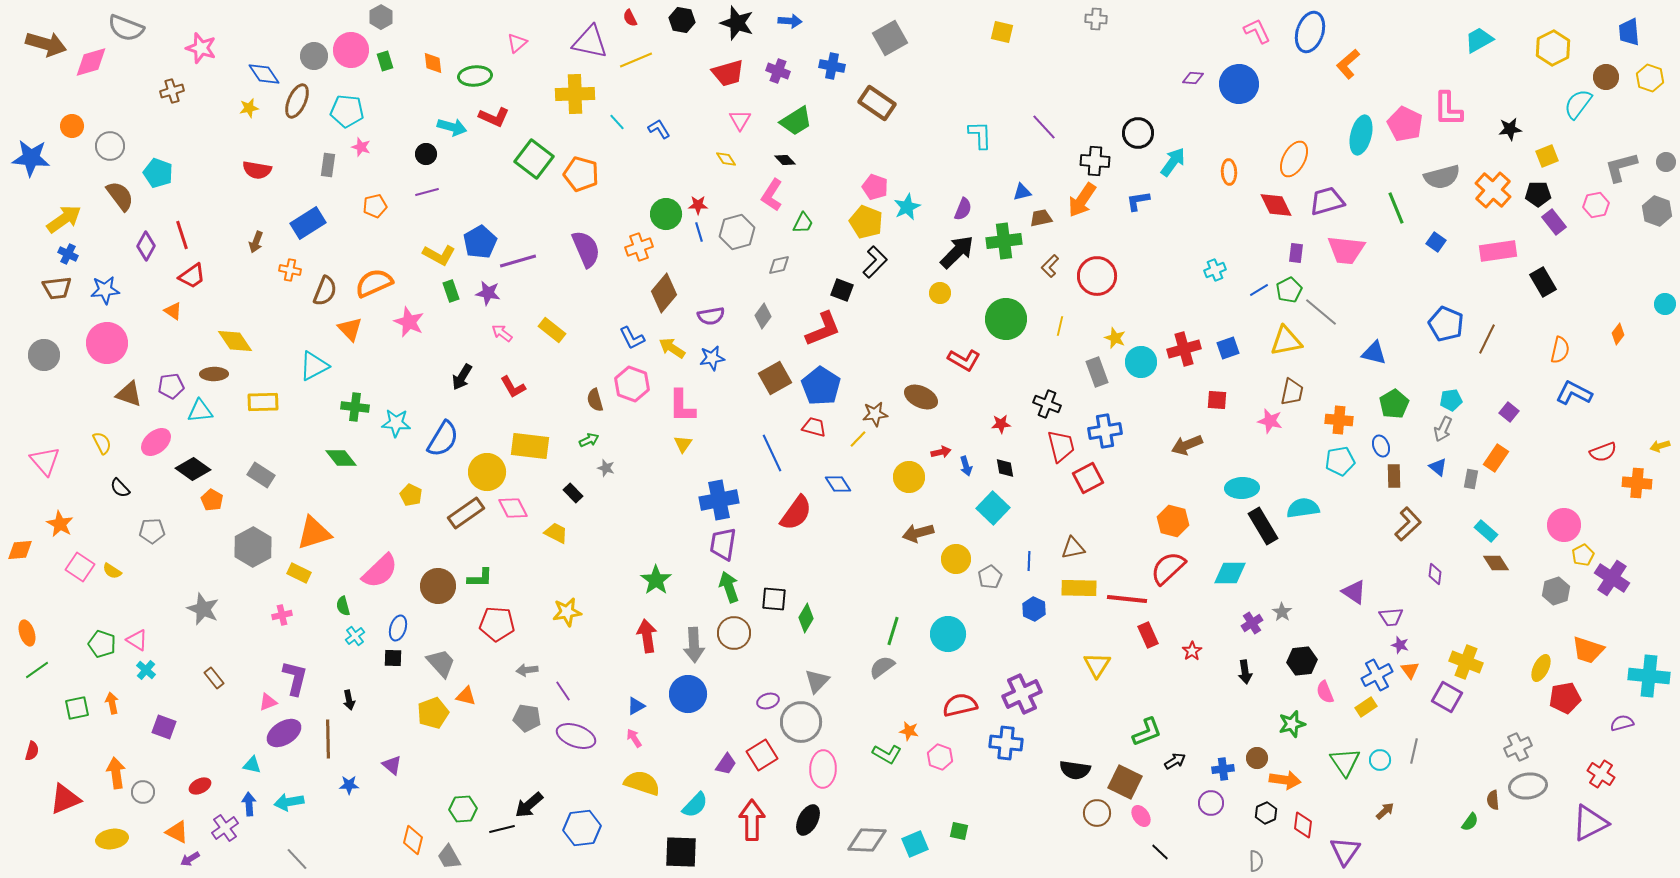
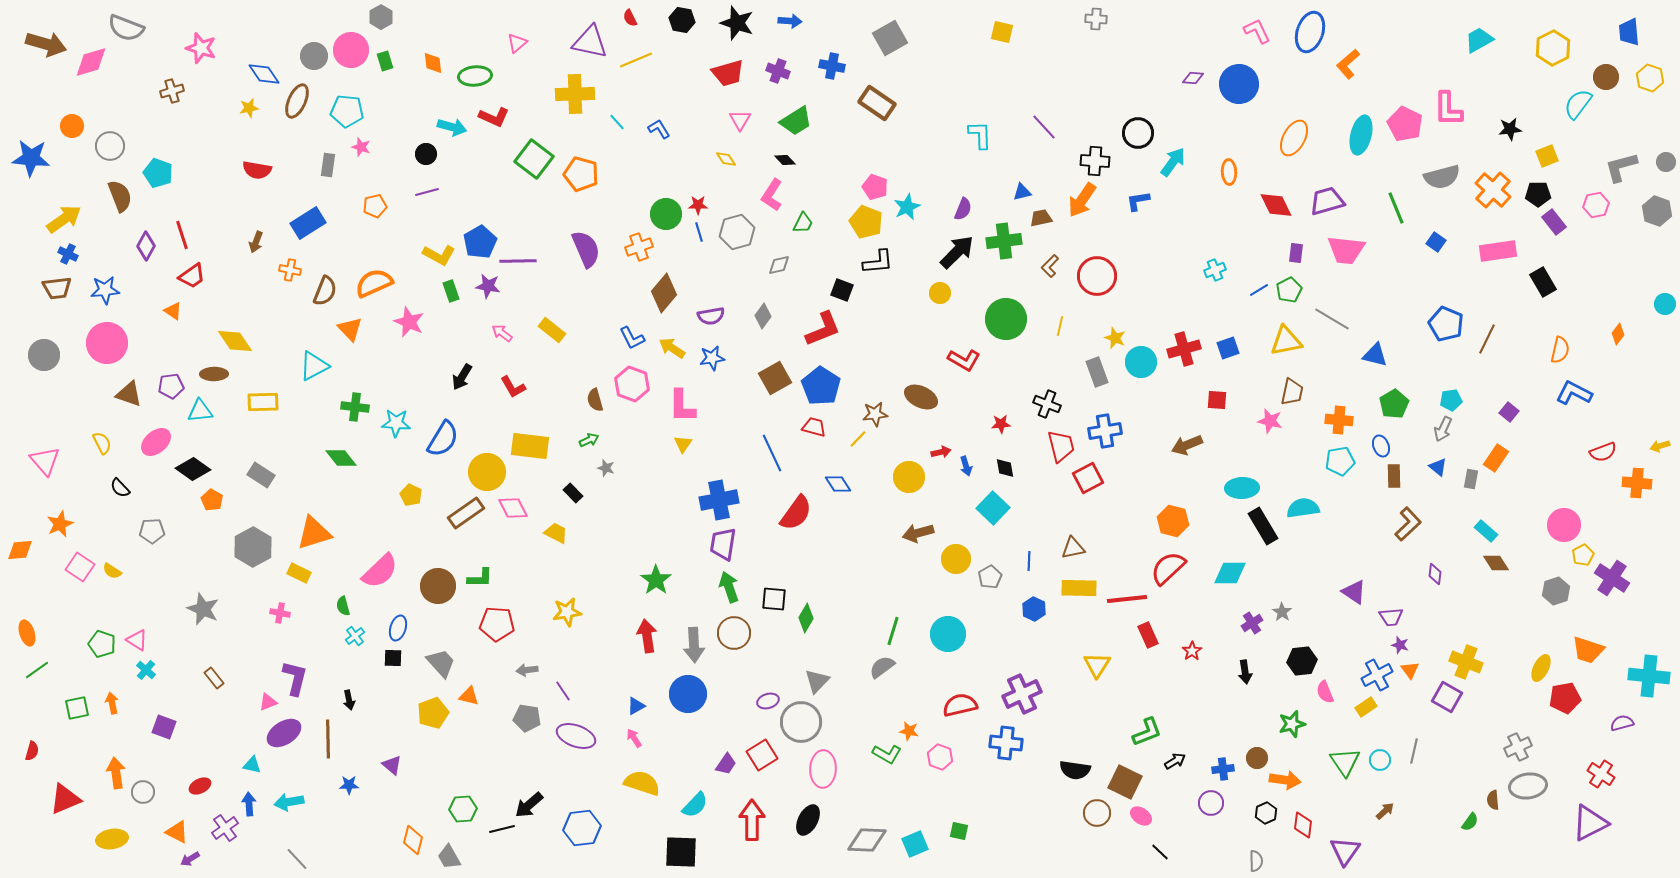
orange ellipse at (1294, 159): moved 21 px up
brown semicircle at (120, 196): rotated 16 degrees clockwise
purple line at (518, 261): rotated 15 degrees clockwise
black L-shape at (875, 262): moved 3 px right; rotated 40 degrees clockwise
purple star at (488, 293): moved 7 px up
gray line at (1321, 312): moved 11 px right, 7 px down; rotated 9 degrees counterclockwise
blue triangle at (1374, 353): moved 1 px right, 2 px down
orange star at (60, 524): rotated 20 degrees clockwise
red line at (1127, 599): rotated 12 degrees counterclockwise
pink cross at (282, 615): moved 2 px left, 2 px up; rotated 24 degrees clockwise
orange triangle at (466, 696): moved 3 px right
pink ellipse at (1141, 816): rotated 20 degrees counterclockwise
